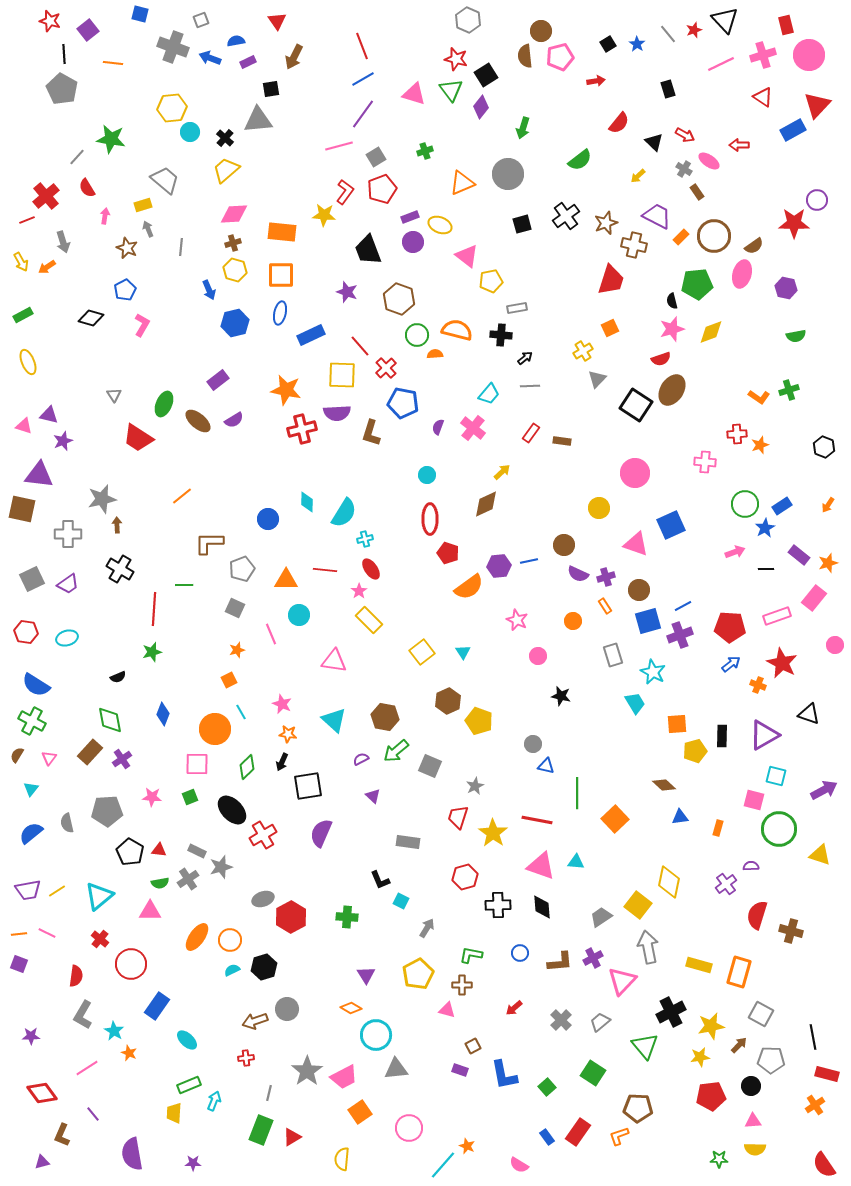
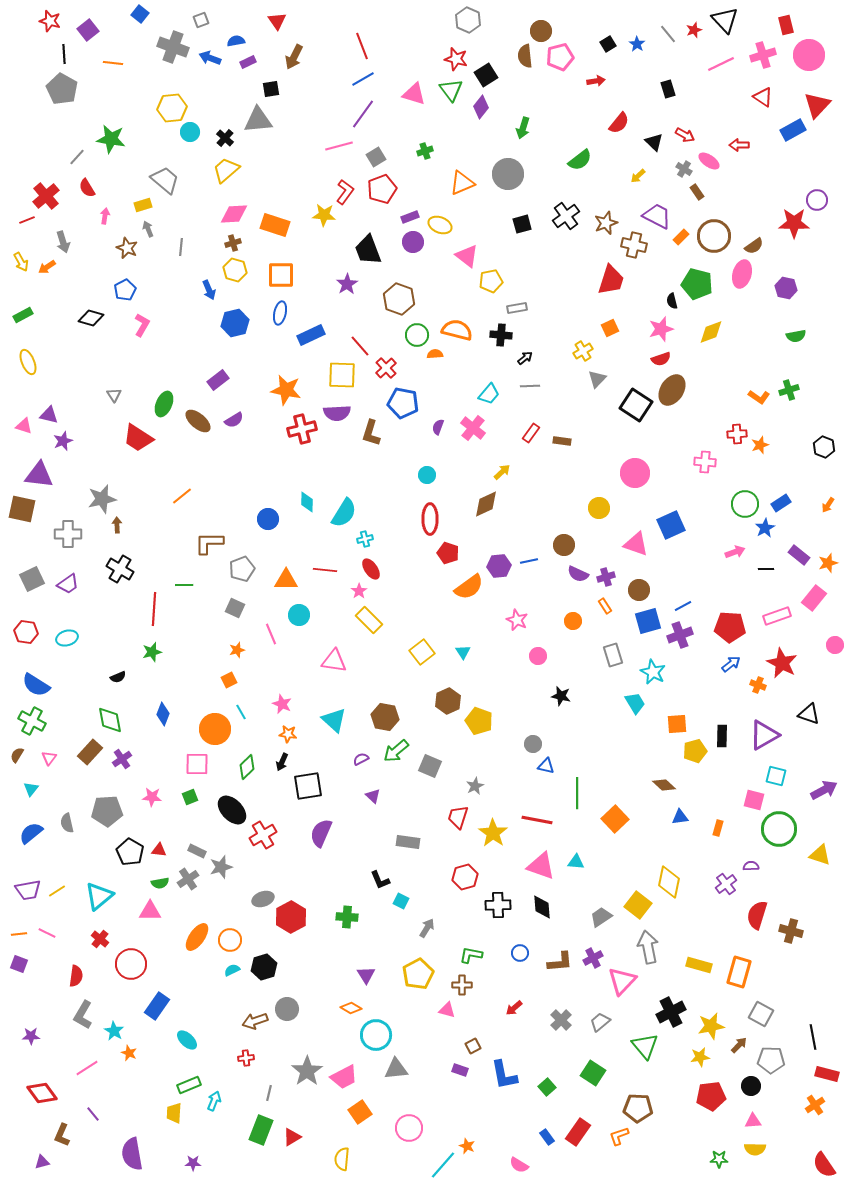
blue square at (140, 14): rotated 24 degrees clockwise
orange rectangle at (282, 232): moved 7 px left, 7 px up; rotated 12 degrees clockwise
green pentagon at (697, 284): rotated 20 degrees clockwise
purple star at (347, 292): moved 8 px up; rotated 20 degrees clockwise
pink star at (672, 329): moved 11 px left
blue rectangle at (782, 506): moved 1 px left, 3 px up
